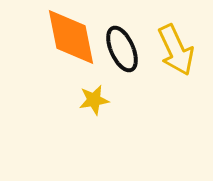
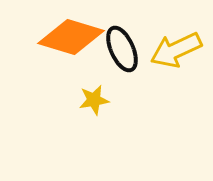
orange diamond: rotated 62 degrees counterclockwise
yellow arrow: rotated 90 degrees clockwise
